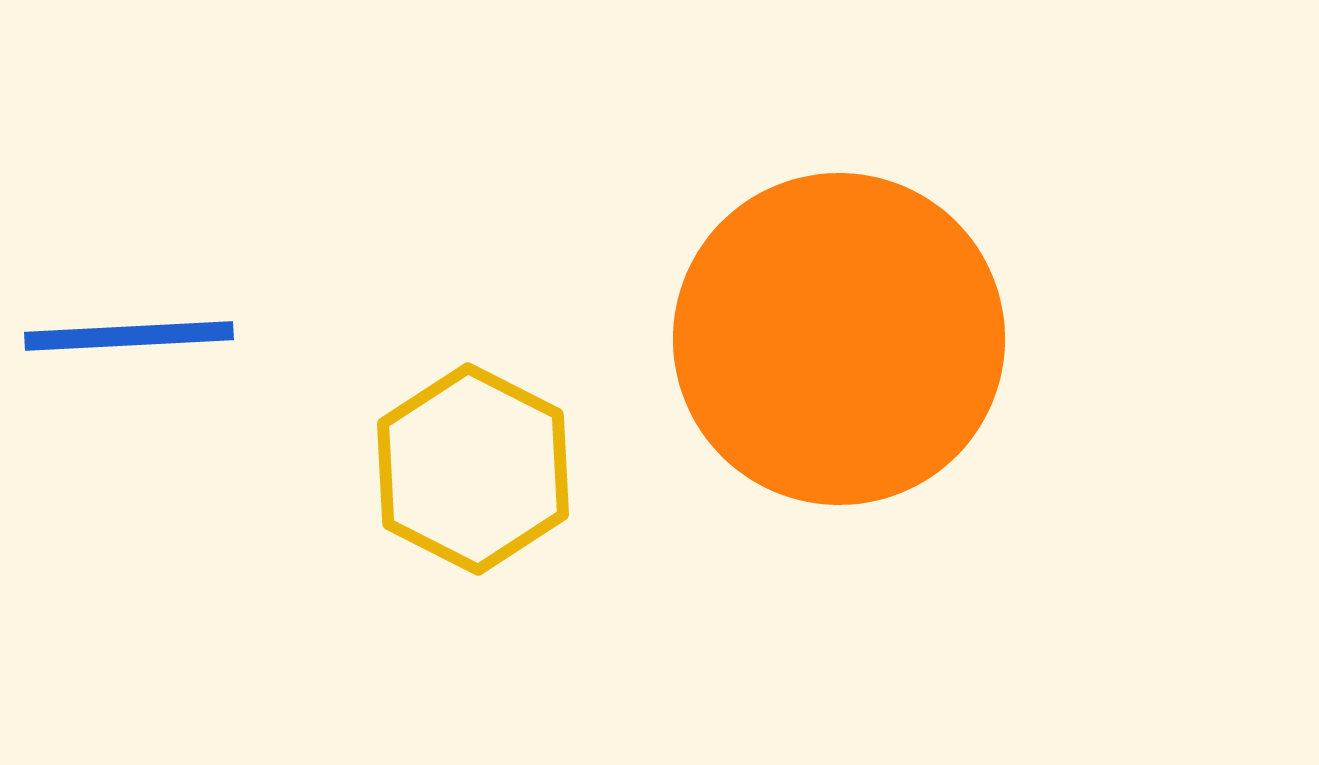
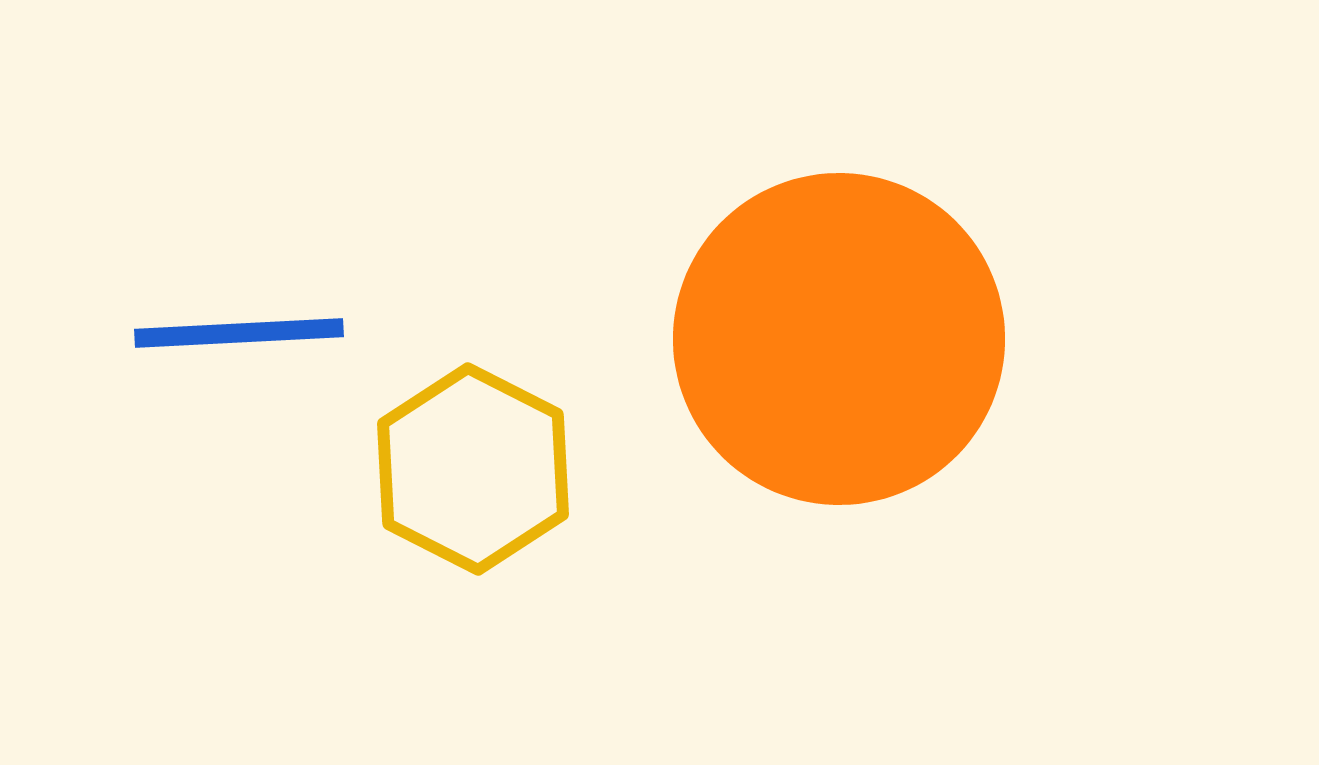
blue line: moved 110 px right, 3 px up
